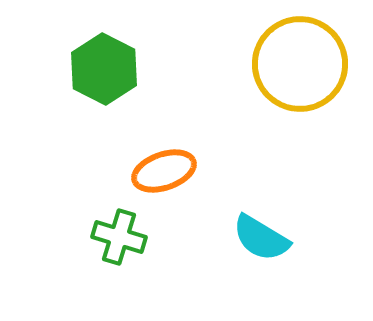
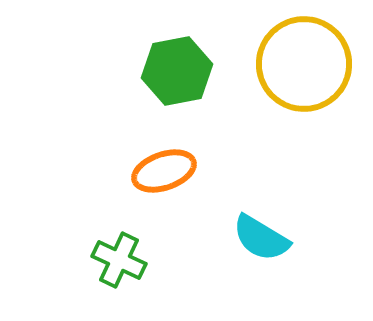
yellow circle: moved 4 px right
green hexagon: moved 73 px right, 2 px down; rotated 22 degrees clockwise
green cross: moved 23 px down; rotated 8 degrees clockwise
